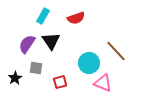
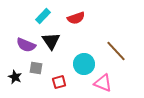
cyan rectangle: rotated 14 degrees clockwise
purple semicircle: moved 1 px left, 1 px down; rotated 102 degrees counterclockwise
cyan circle: moved 5 px left, 1 px down
black star: moved 1 px up; rotated 16 degrees counterclockwise
red square: moved 1 px left
